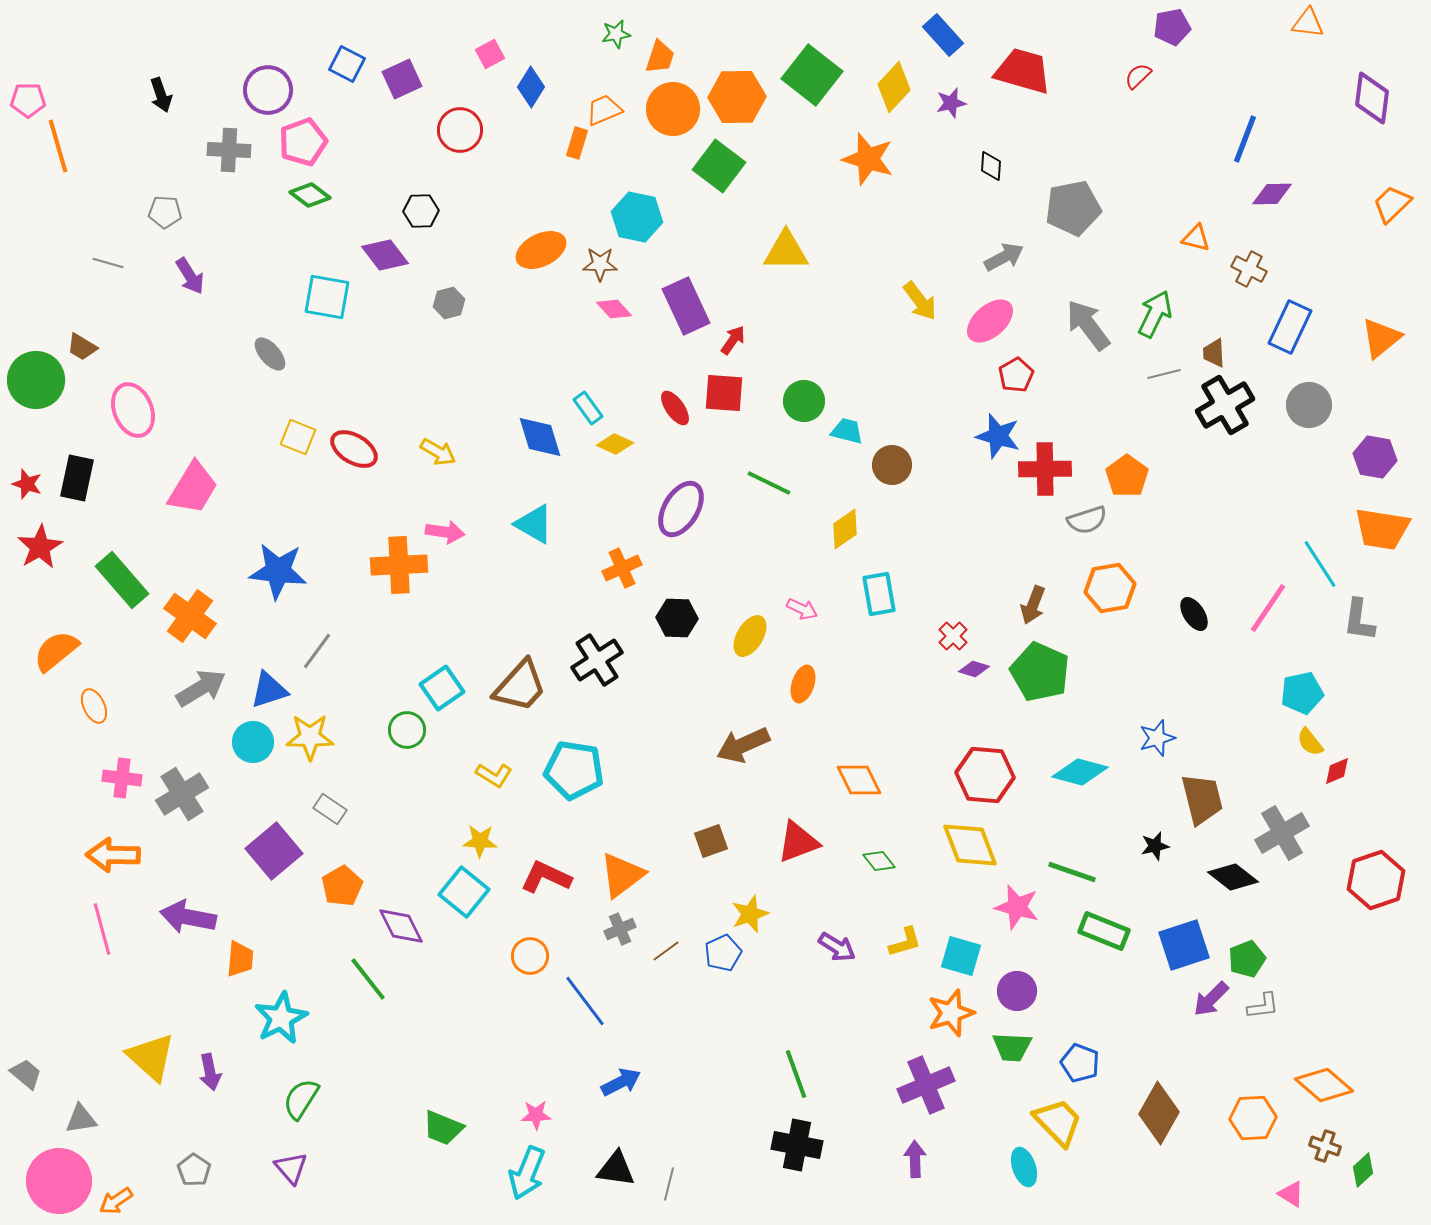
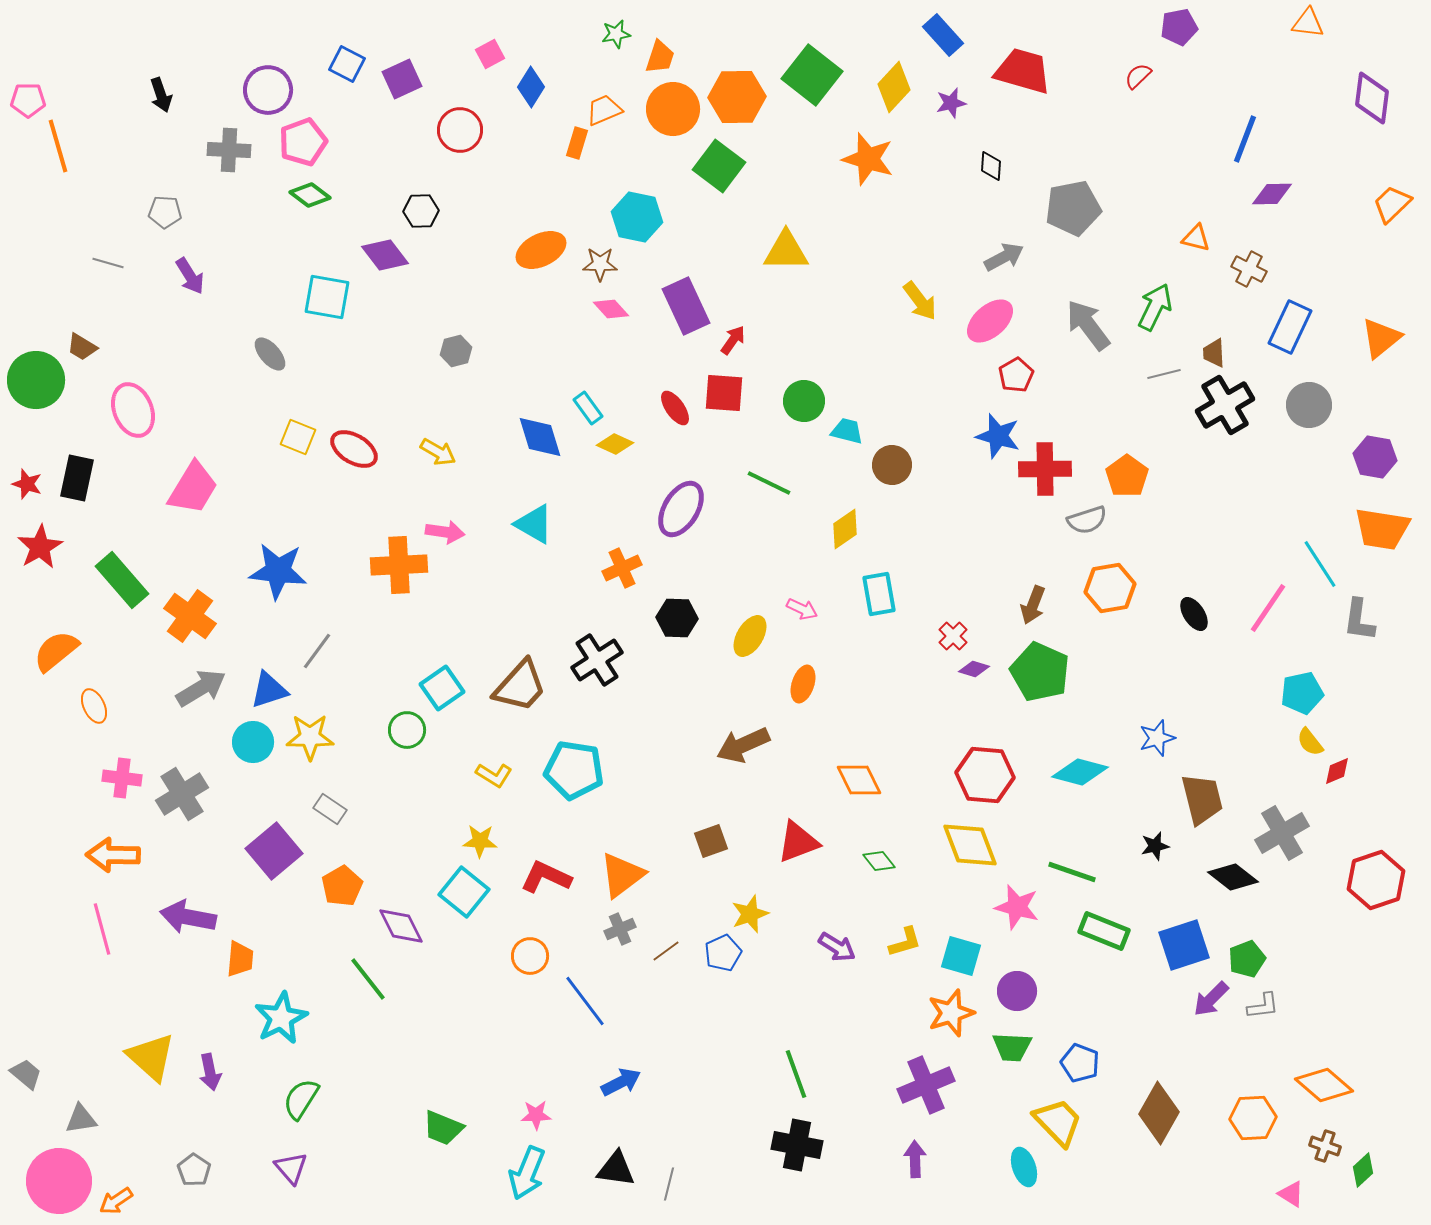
purple pentagon at (1172, 27): moved 7 px right
gray hexagon at (449, 303): moved 7 px right, 48 px down
pink diamond at (614, 309): moved 3 px left
green arrow at (1155, 314): moved 7 px up
